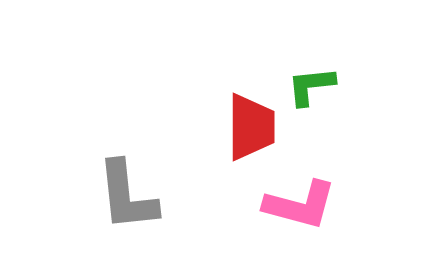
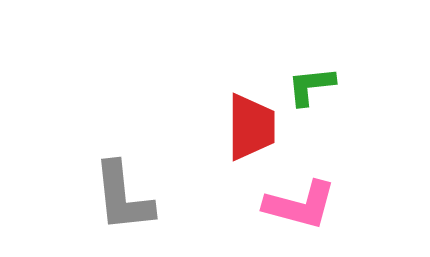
gray L-shape: moved 4 px left, 1 px down
